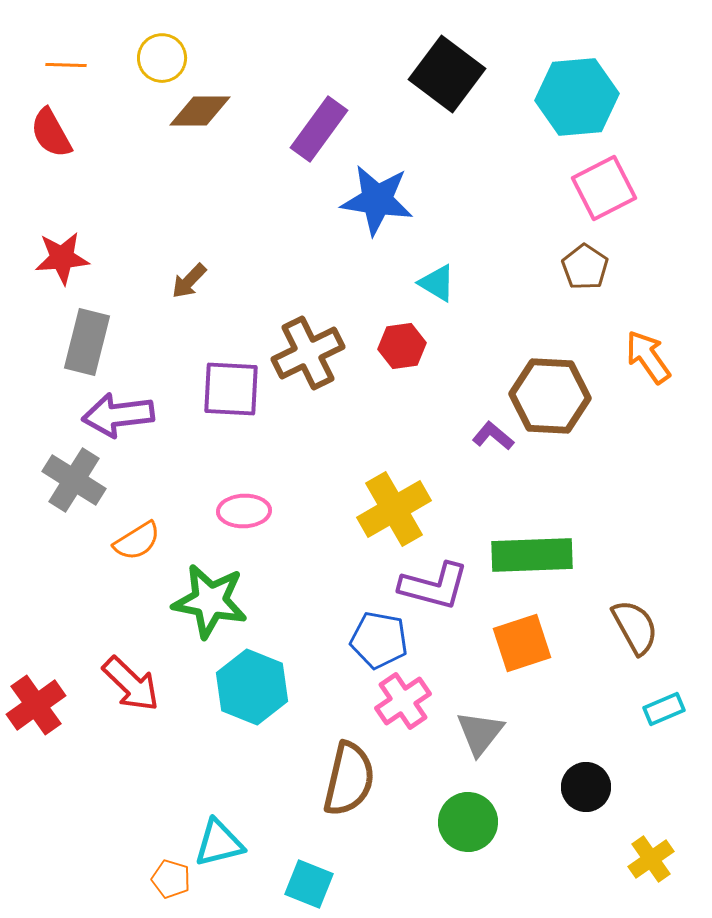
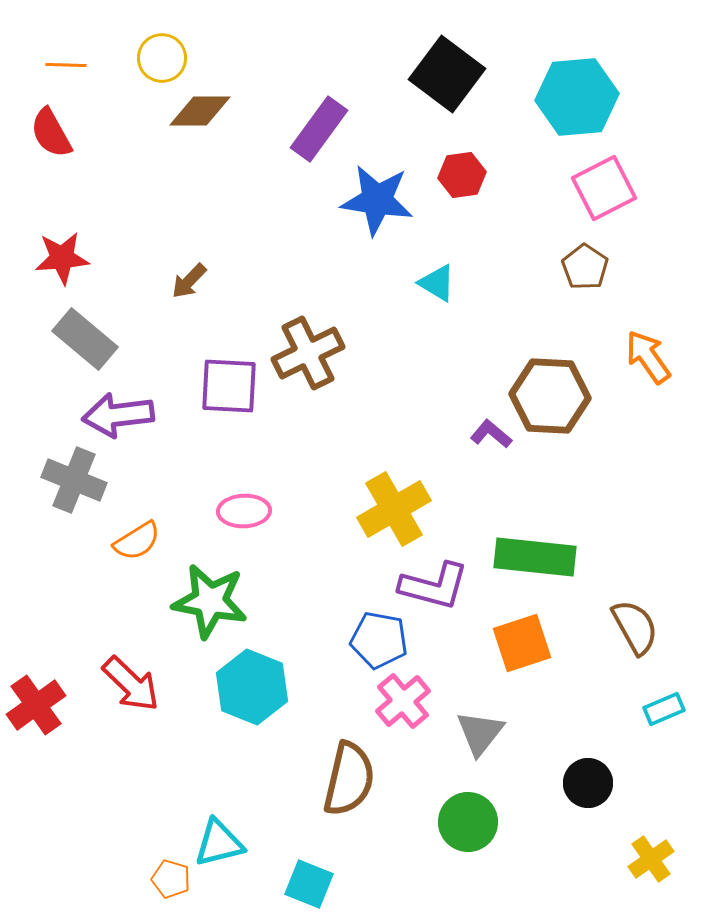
gray rectangle at (87, 342): moved 2 px left, 3 px up; rotated 64 degrees counterclockwise
red hexagon at (402, 346): moved 60 px right, 171 px up
purple square at (231, 389): moved 2 px left, 3 px up
purple L-shape at (493, 436): moved 2 px left, 2 px up
gray cross at (74, 480): rotated 10 degrees counterclockwise
green rectangle at (532, 555): moved 3 px right, 2 px down; rotated 8 degrees clockwise
pink cross at (403, 701): rotated 6 degrees counterclockwise
black circle at (586, 787): moved 2 px right, 4 px up
